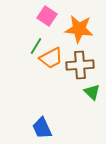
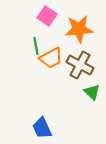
orange star: rotated 12 degrees counterclockwise
green line: rotated 42 degrees counterclockwise
brown cross: rotated 32 degrees clockwise
